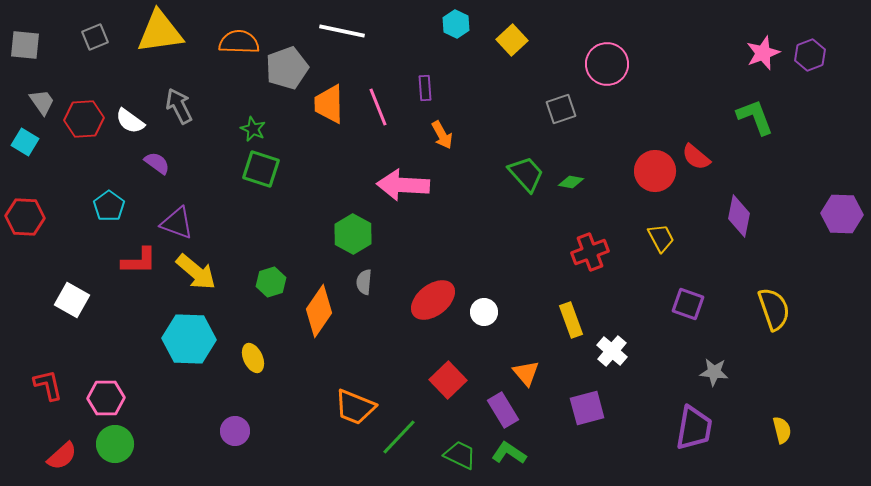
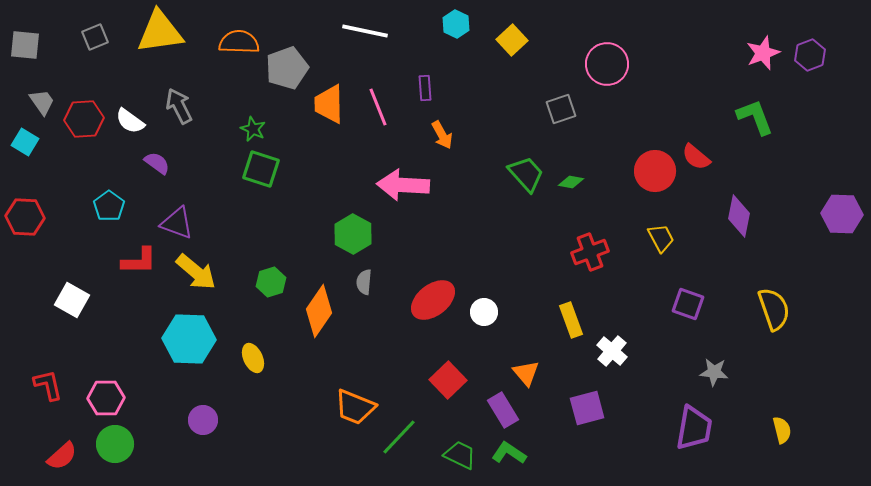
white line at (342, 31): moved 23 px right
purple circle at (235, 431): moved 32 px left, 11 px up
